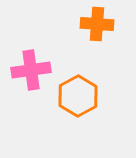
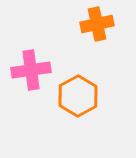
orange cross: rotated 16 degrees counterclockwise
